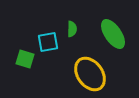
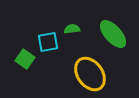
green semicircle: rotated 98 degrees counterclockwise
green ellipse: rotated 8 degrees counterclockwise
green square: rotated 18 degrees clockwise
